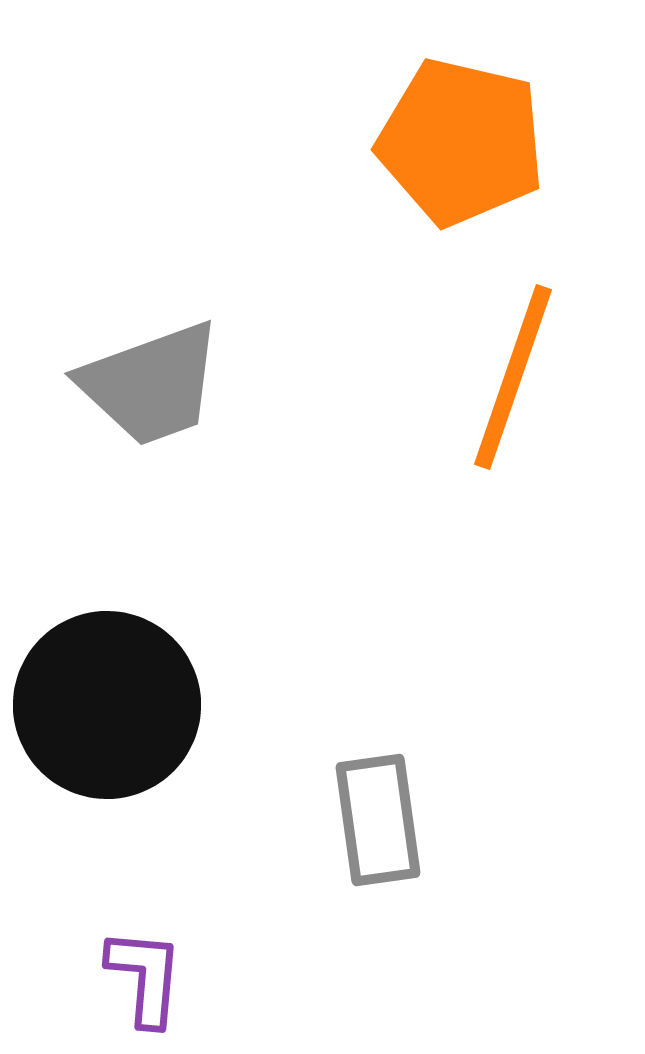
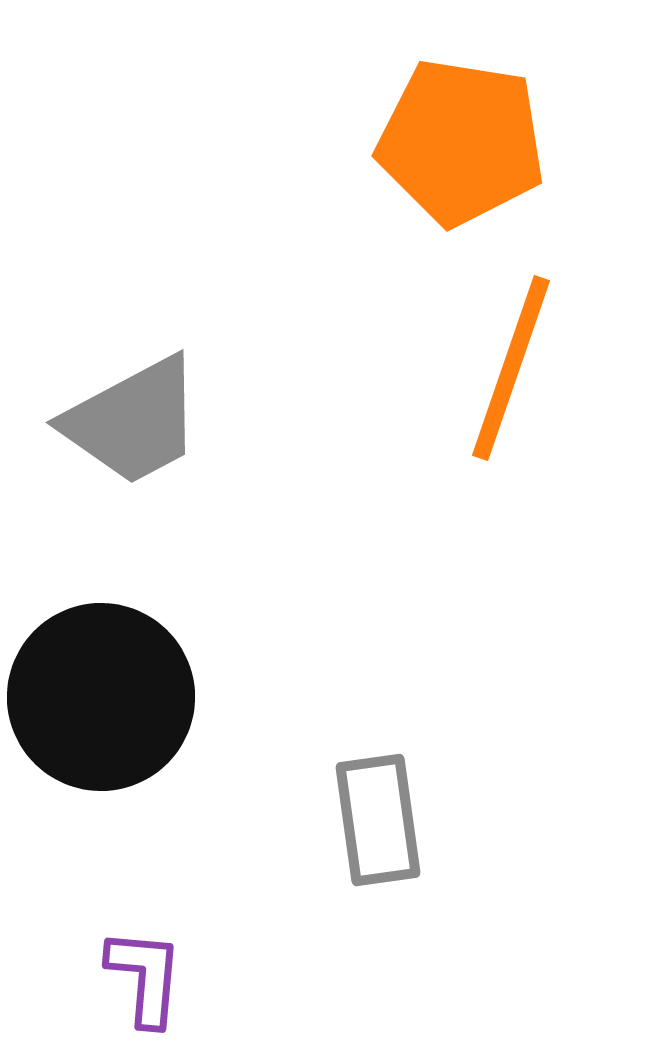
orange pentagon: rotated 4 degrees counterclockwise
orange line: moved 2 px left, 9 px up
gray trapezoid: moved 18 px left, 37 px down; rotated 8 degrees counterclockwise
black circle: moved 6 px left, 8 px up
